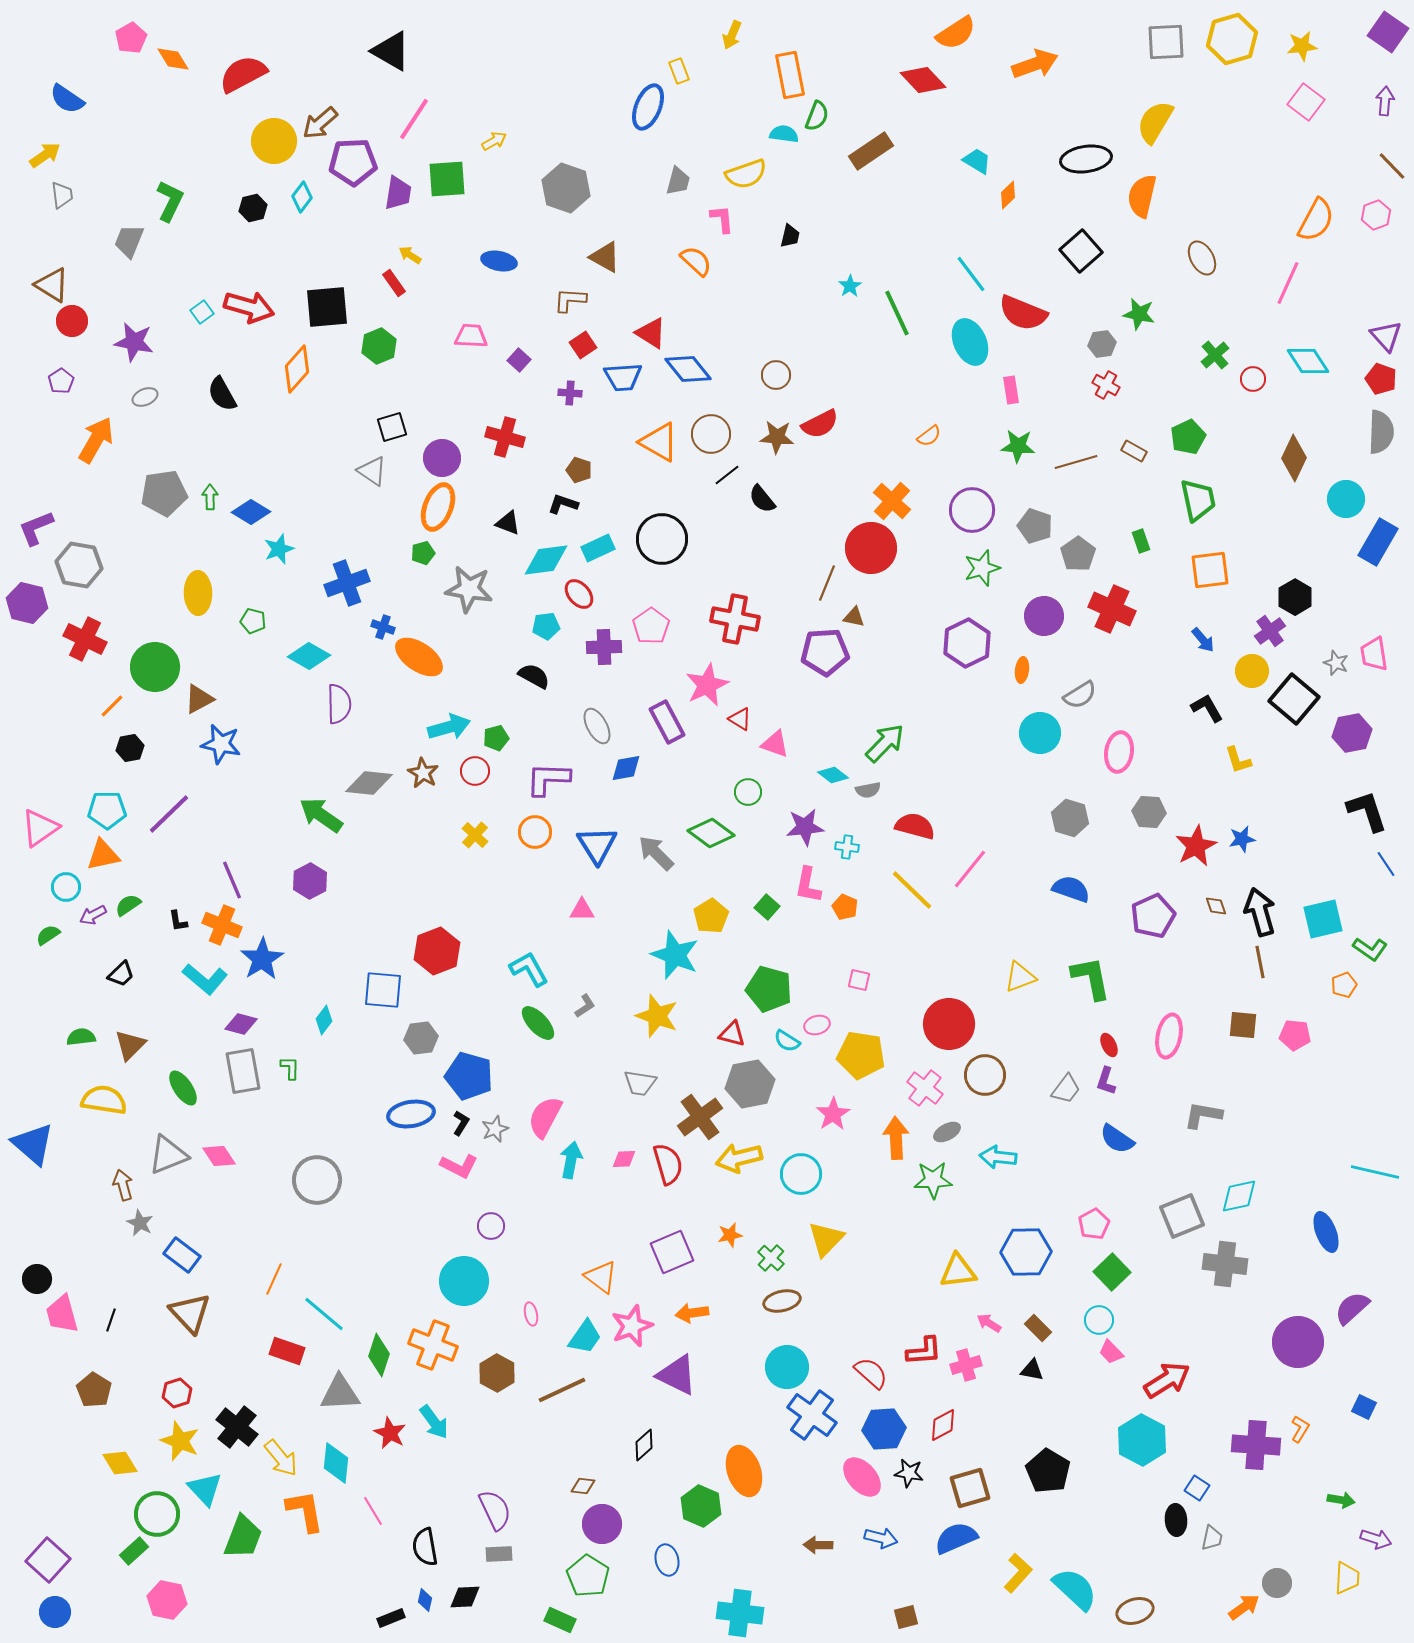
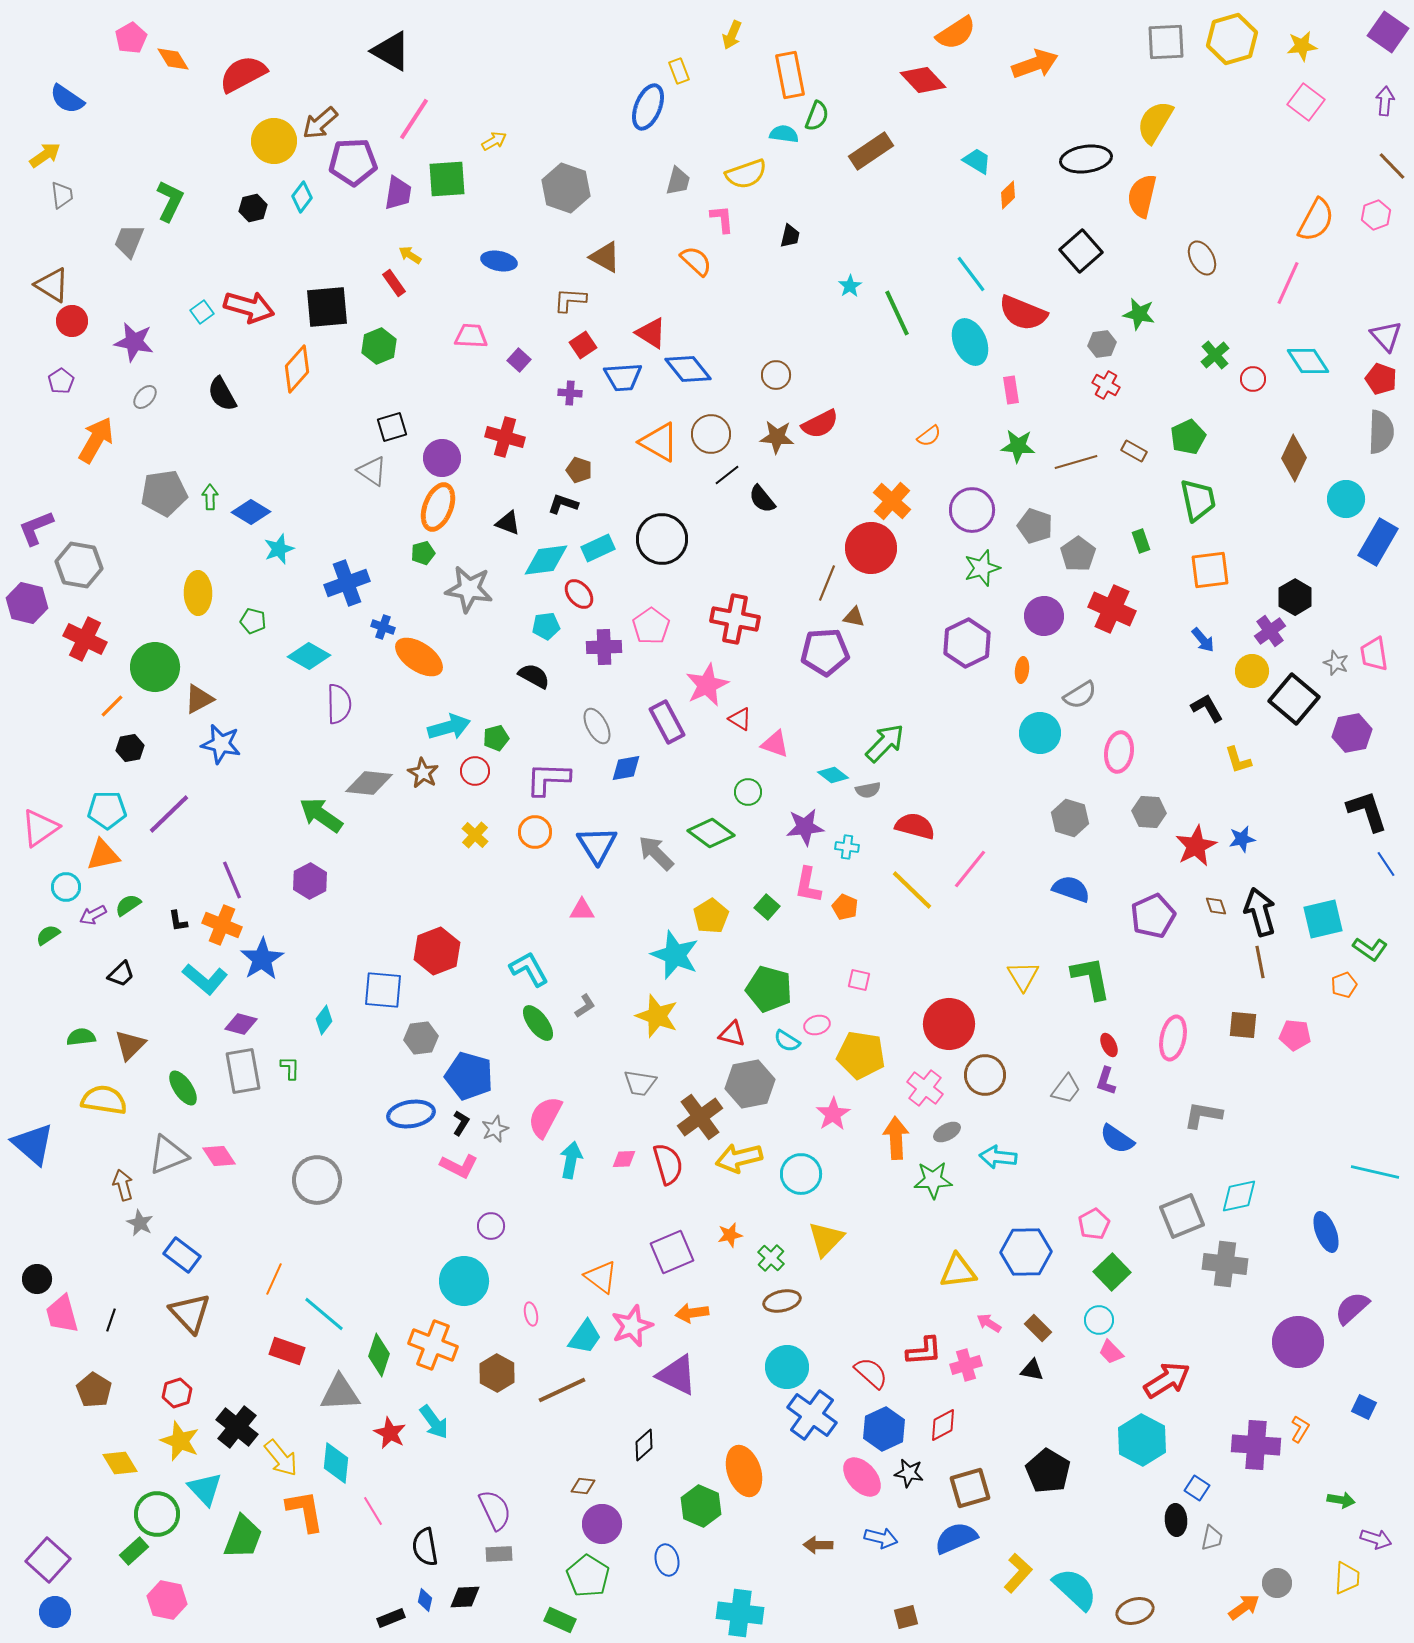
gray ellipse at (145, 397): rotated 25 degrees counterclockwise
yellow triangle at (1020, 977): moved 3 px right, 1 px up; rotated 40 degrees counterclockwise
green ellipse at (538, 1023): rotated 6 degrees clockwise
pink ellipse at (1169, 1036): moved 4 px right, 2 px down
blue hexagon at (884, 1429): rotated 21 degrees counterclockwise
